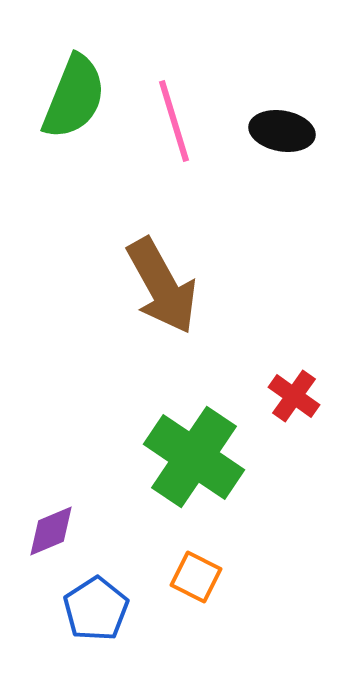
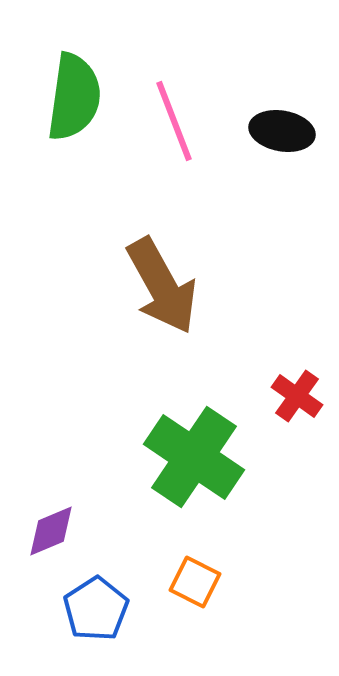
green semicircle: rotated 14 degrees counterclockwise
pink line: rotated 4 degrees counterclockwise
red cross: moved 3 px right
orange square: moved 1 px left, 5 px down
